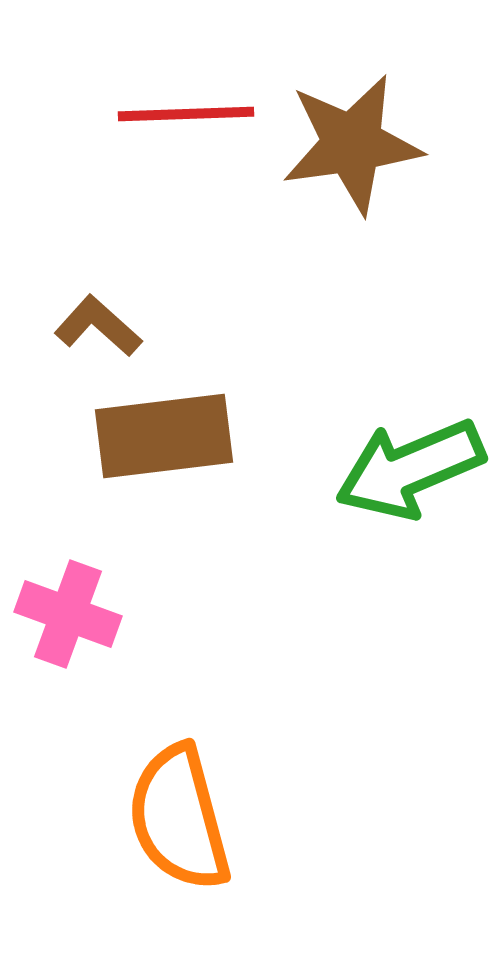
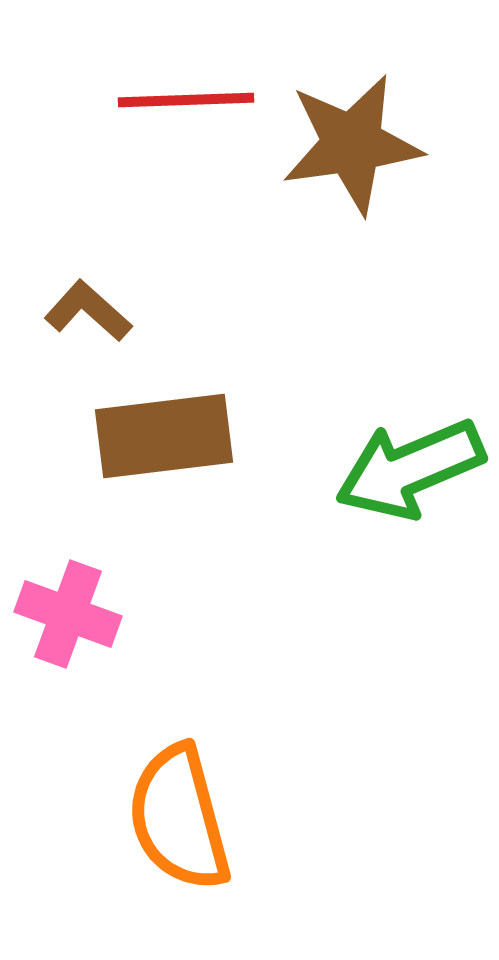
red line: moved 14 px up
brown L-shape: moved 10 px left, 15 px up
